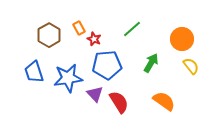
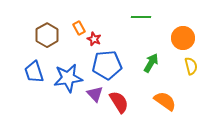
green line: moved 9 px right, 12 px up; rotated 42 degrees clockwise
brown hexagon: moved 2 px left
orange circle: moved 1 px right, 1 px up
yellow semicircle: rotated 24 degrees clockwise
orange semicircle: moved 1 px right
